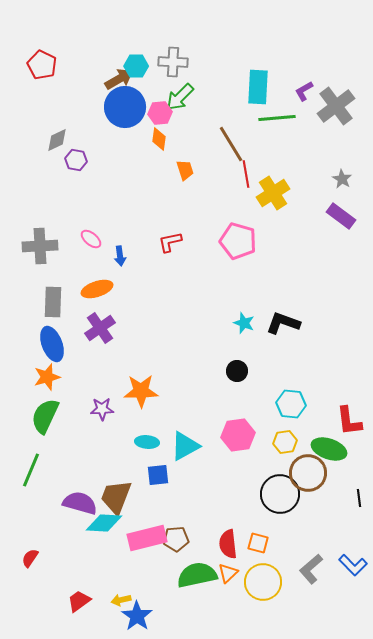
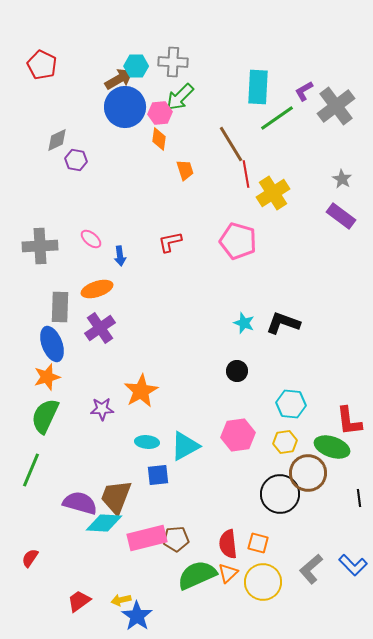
green line at (277, 118): rotated 30 degrees counterclockwise
gray rectangle at (53, 302): moved 7 px right, 5 px down
orange star at (141, 391): rotated 28 degrees counterclockwise
green ellipse at (329, 449): moved 3 px right, 2 px up
green semicircle at (197, 575): rotated 12 degrees counterclockwise
